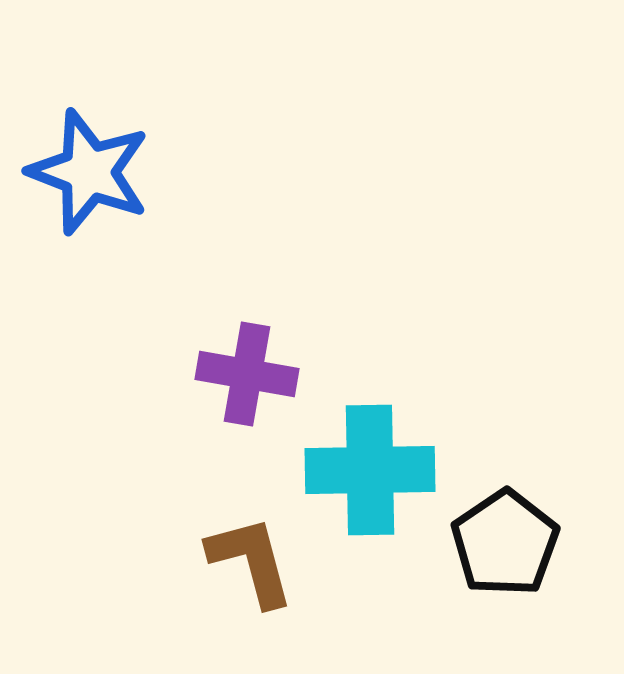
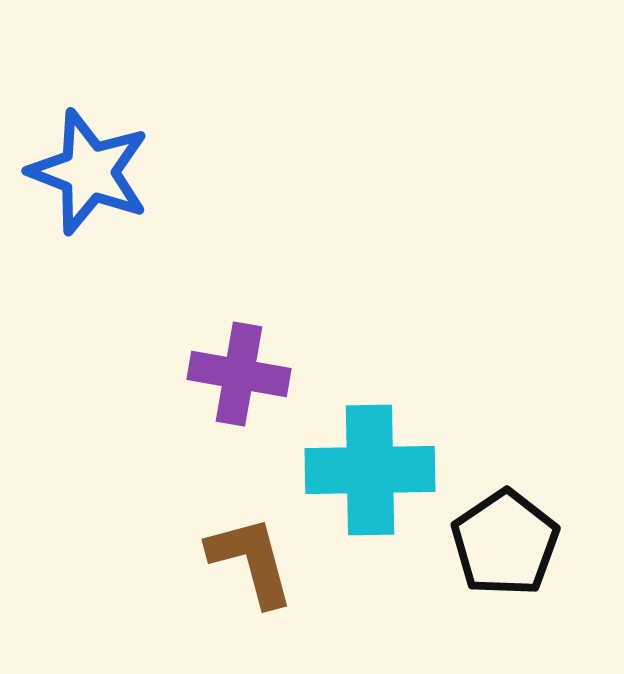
purple cross: moved 8 px left
